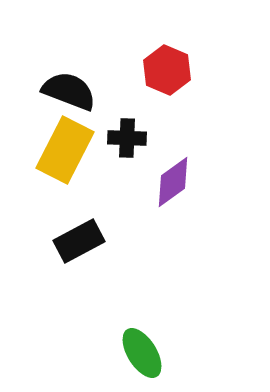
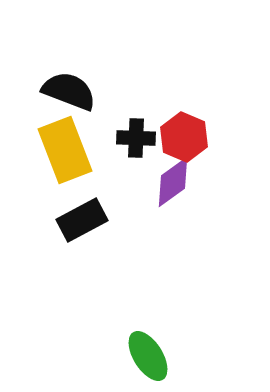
red hexagon: moved 17 px right, 67 px down
black cross: moved 9 px right
yellow rectangle: rotated 48 degrees counterclockwise
black rectangle: moved 3 px right, 21 px up
green ellipse: moved 6 px right, 3 px down
